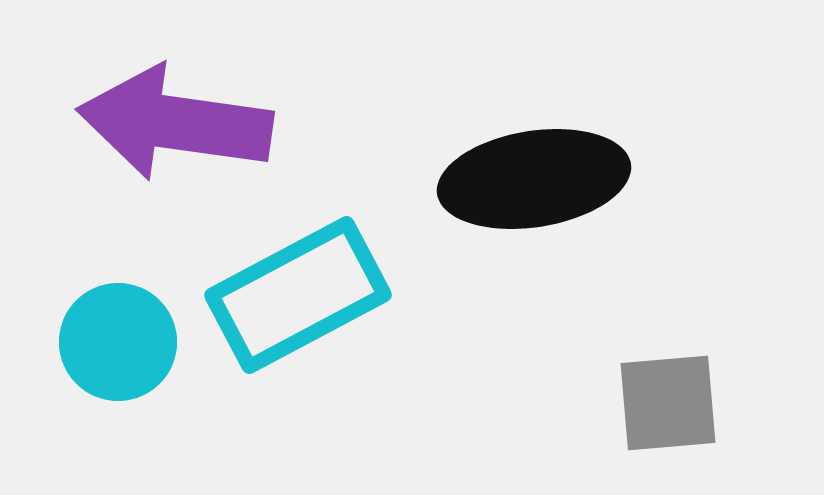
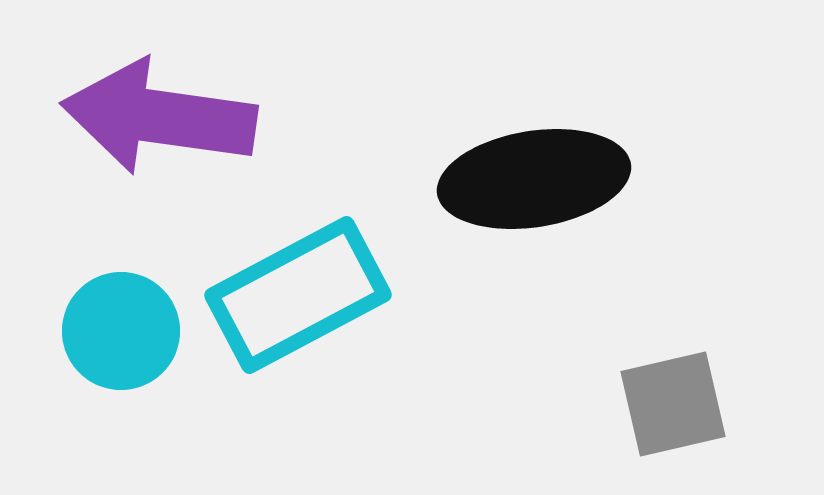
purple arrow: moved 16 px left, 6 px up
cyan circle: moved 3 px right, 11 px up
gray square: moved 5 px right, 1 px down; rotated 8 degrees counterclockwise
